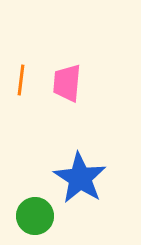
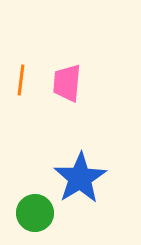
blue star: rotated 8 degrees clockwise
green circle: moved 3 px up
